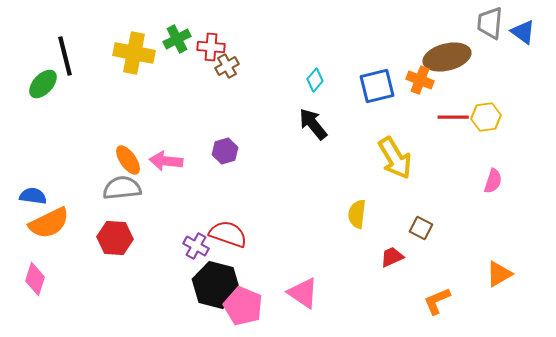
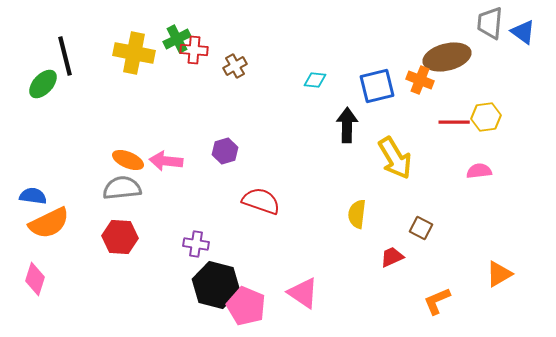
red cross: moved 17 px left, 3 px down
brown cross: moved 8 px right
cyan diamond: rotated 55 degrees clockwise
red line: moved 1 px right, 5 px down
black arrow: moved 34 px right, 1 px down; rotated 40 degrees clockwise
orange ellipse: rotated 32 degrees counterclockwise
pink semicircle: moved 14 px left, 10 px up; rotated 115 degrees counterclockwise
red semicircle: moved 33 px right, 33 px up
red hexagon: moved 5 px right, 1 px up
purple cross: moved 2 px up; rotated 20 degrees counterclockwise
pink pentagon: moved 3 px right
